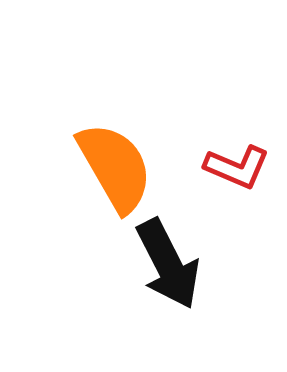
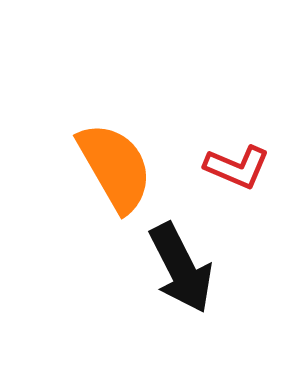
black arrow: moved 13 px right, 4 px down
